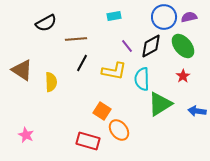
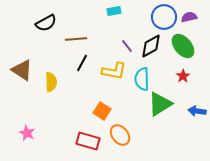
cyan rectangle: moved 5 px up
orange ellipse: moved 1 px right, 5 px down
pink star: moved 1 px right, 2 px up
